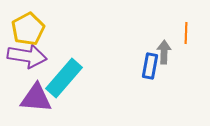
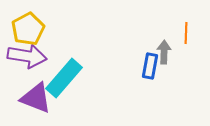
purple triangle: rotated 16 degrees clockwise
